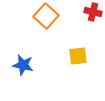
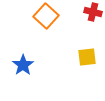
yellow square: moved 9 px right, 1 px down
blue star: rotated 25 degrees clockwise
